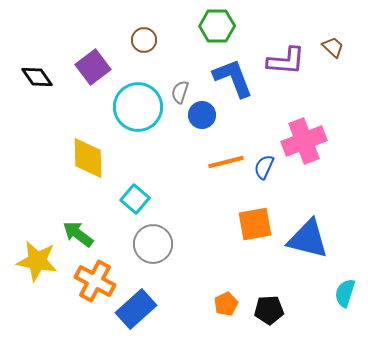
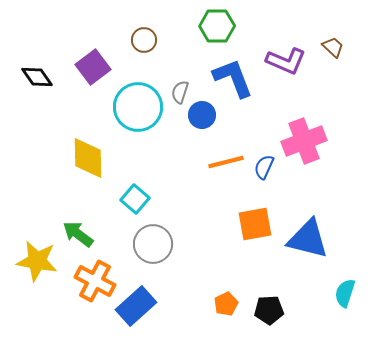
purple L-shape: rotated 18 degrees clockwise
blue rectangle: moved 3 px up
